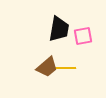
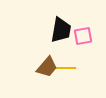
black trapezoid: moved 2 px right, 1 px down
brown trapezoid: rotated 10 degrees counterclockwise
